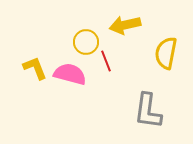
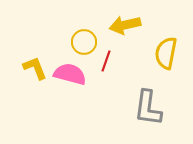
yellow circle: moved 2 px left
red line: rotated 40 degrees clockwise
gray L-shape: moved 3 px up
